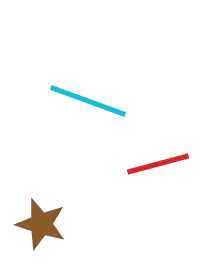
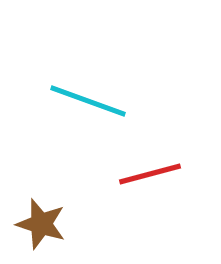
red line: moved 8 px left, 10 px down
